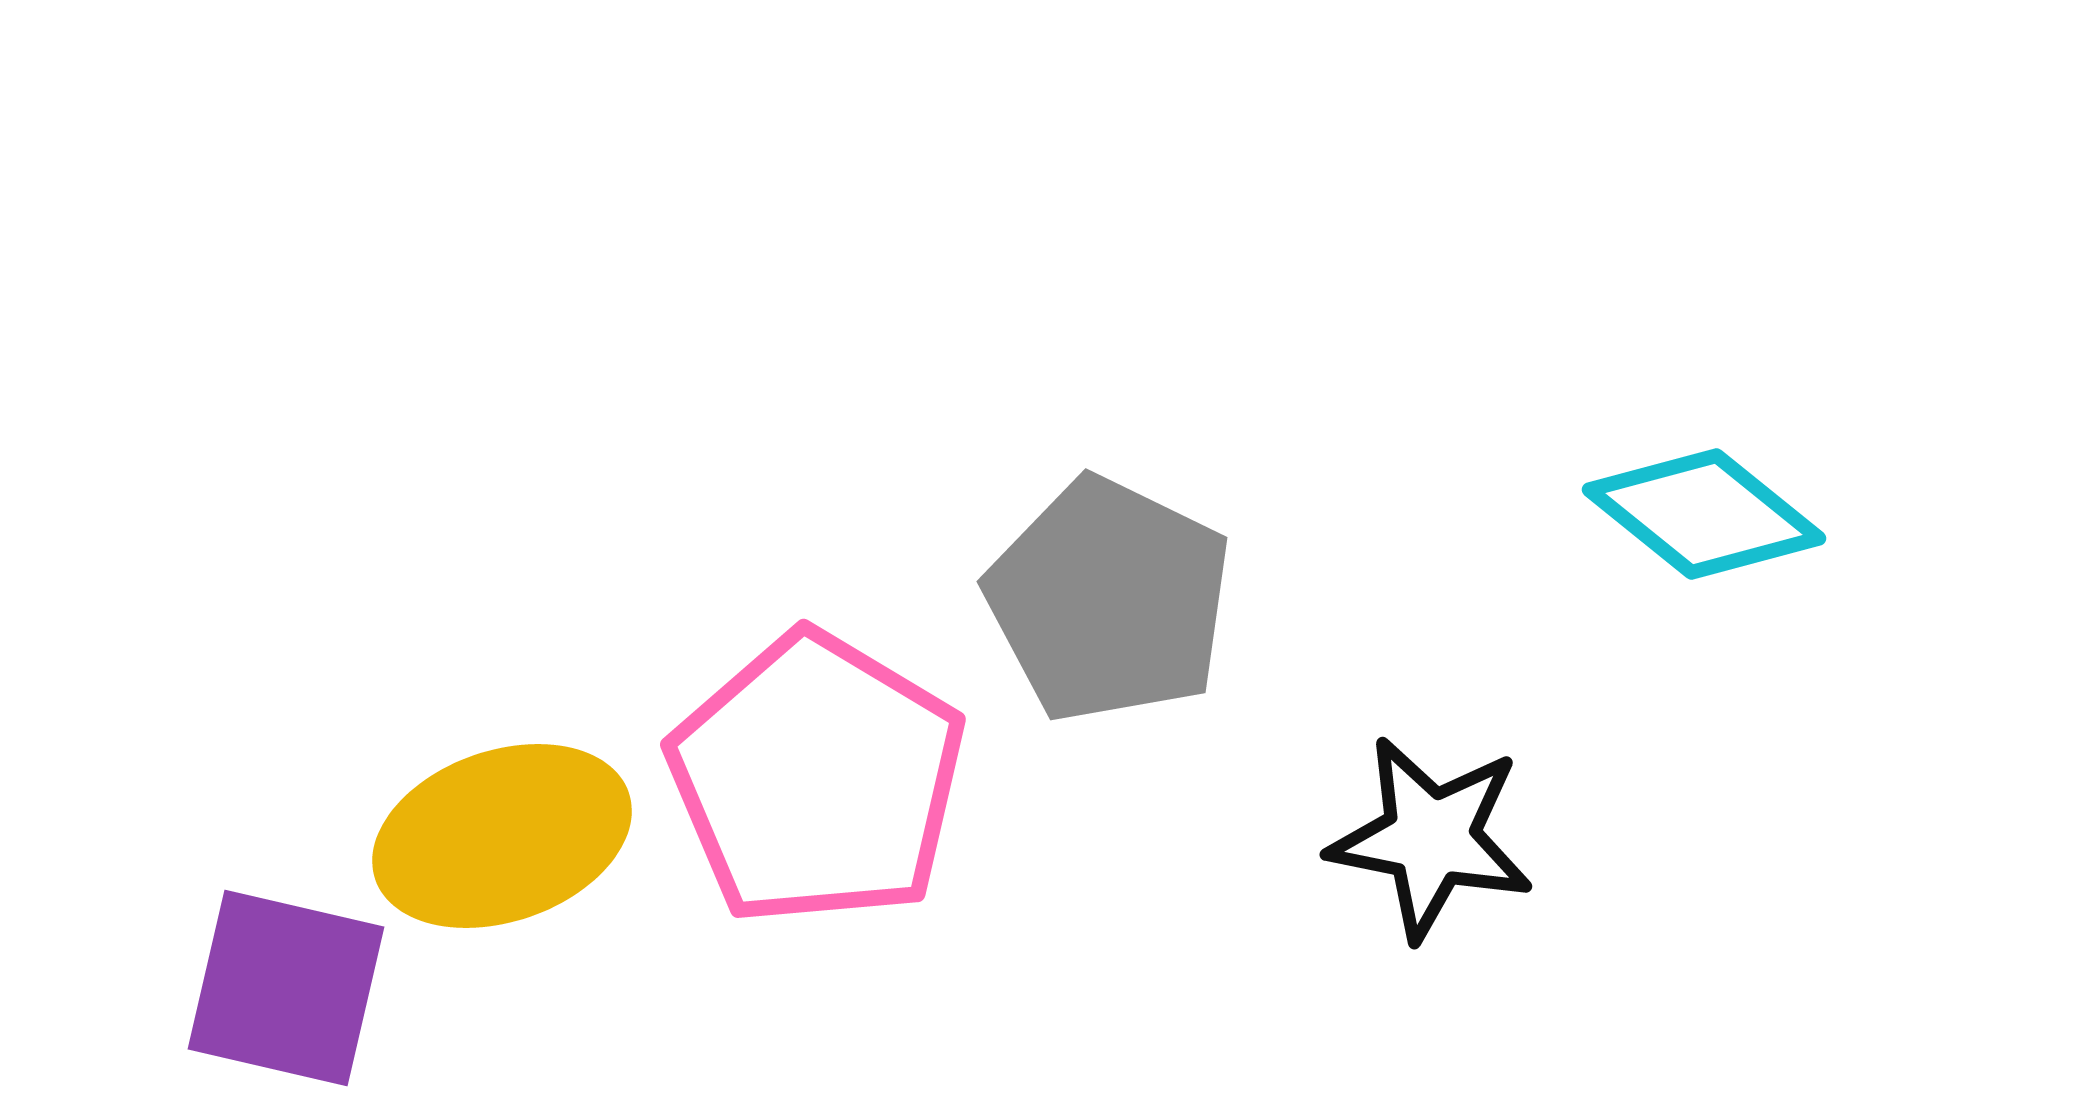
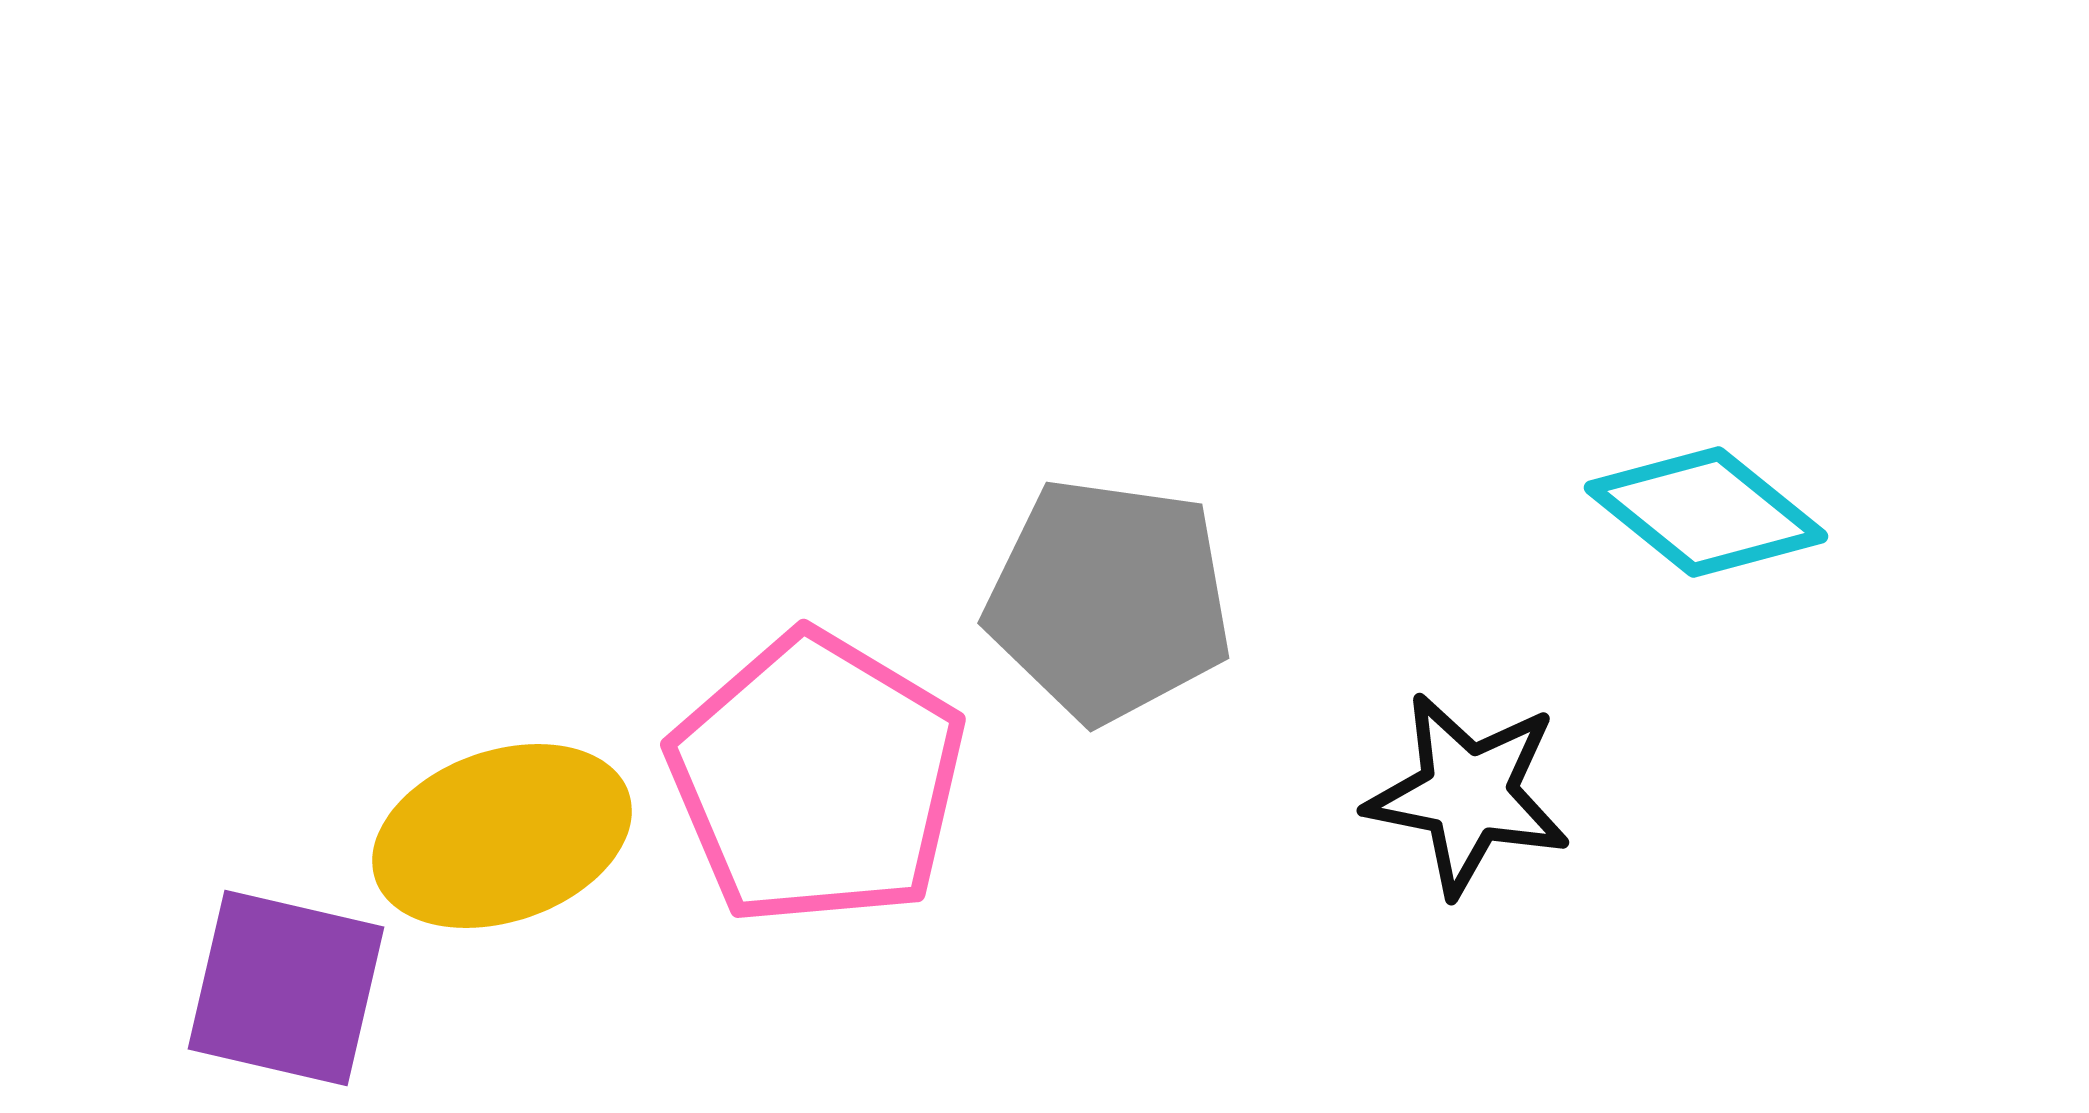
cyan diamond: moved 2 px right, 2 px up
gray pentagon: rotated 18 degrees counterclockwise
black star: moved 37 px right, 44 px up
